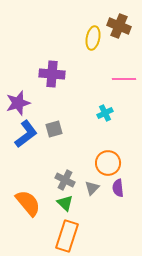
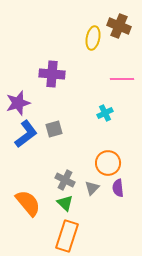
pink line: moved 2 px left
